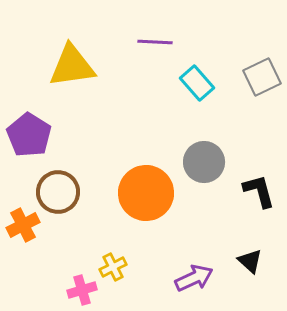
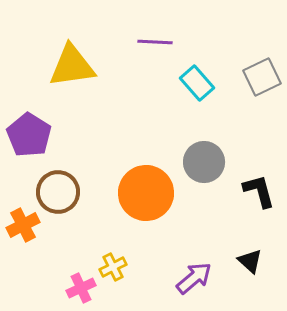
purple arrow: rotated 15 degrees counterclockwise
pink cross: moved 1 px left, 2 px up; rotated 8 degrees counterclockwise
